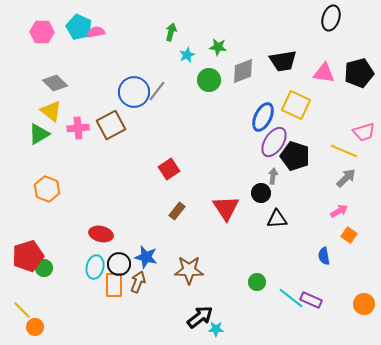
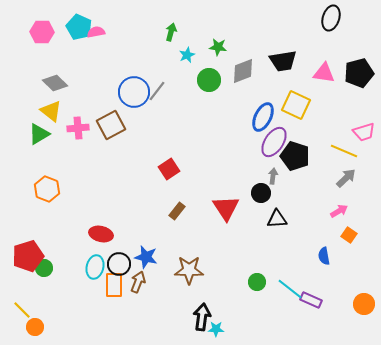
cyan line at (291, 298): moved 1 px left, 9 px up
black arrow at (200, 317): moved 2 px right; rotated 44 degrees counterclockwise
